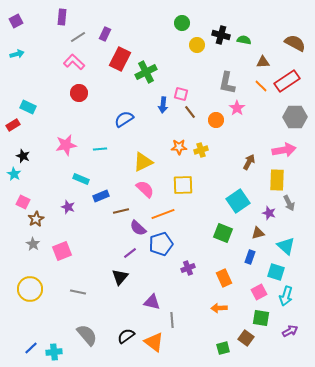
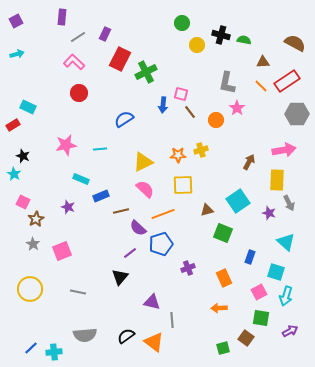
gray hexagon at (295, 117): moved 2 px right, 3 px up
orange star at (179, 147): moved 1 px left, 8 px down
brown triangle at (258, 233): moved 51 px left, 23 px up
cyan triangle at (286, 246): moved 4 px up
gray semicircle at (87, 335): moved 2 px left; rotated 125 degrees clockwise
